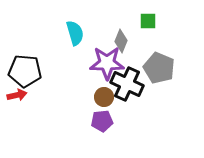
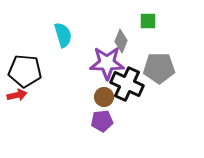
cyan semicircle: moved 12 px left, 2 px down
gray pentagon: rotated 24 degrees counterclockwise
